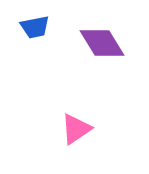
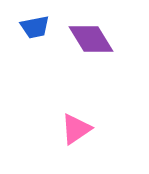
purple diamond: moved 11 px left, 4 px up
